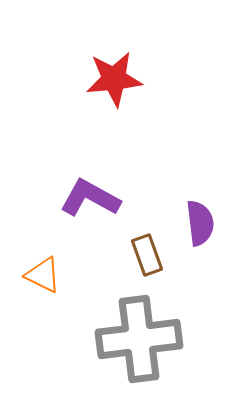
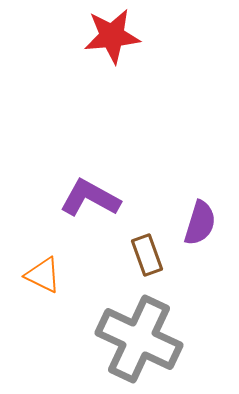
red star: moved 2 px left, 43 px up
purple semicircle: rotated 24 degrees clockwise
gray cross: rotated 32 degrees clockwise
